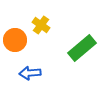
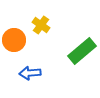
orange circle: moved 1 px left
green rectangle: moved 3 px down
